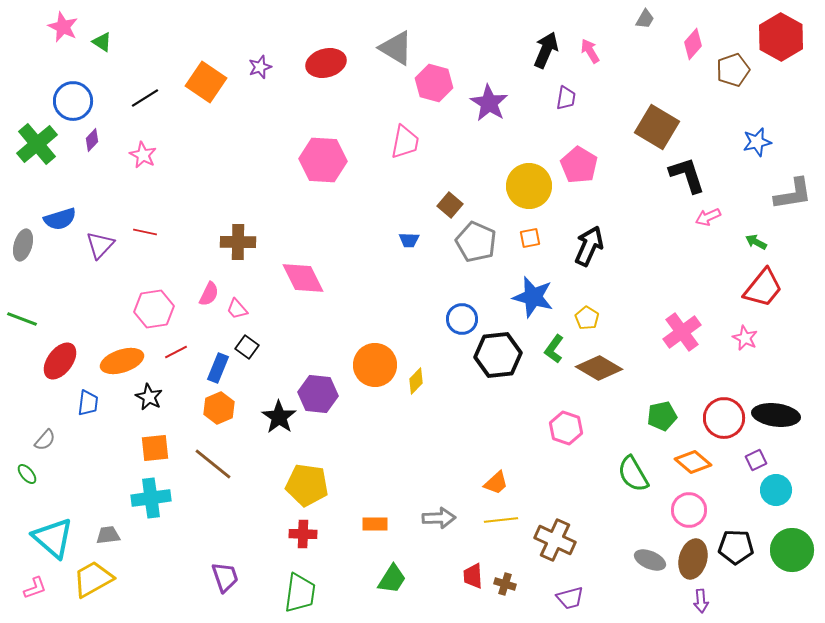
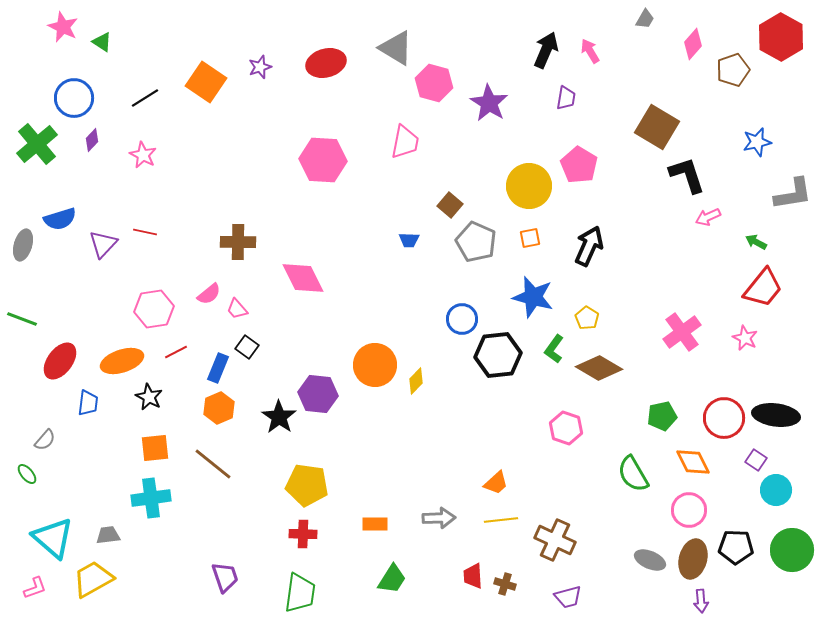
blue circle at (73, 101): moved 1 px right, 3 px up
purple triangle at (100, 245): moved 3 px right, 1 px up
pink semicircle at (209, 294): rotated 25 degrees clockwise
purple square at (756, 460): rotated 30 degrees counterclockwise
orange diamond at (693, 462): rotated 24 degrees clockwise
purple trapezoid at (570, 598): moved 2 px left, 1 px up
